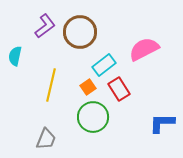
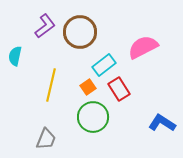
pink semicircle: moved 1 px left, 2 px up
blue L-shape: rotated 32 degrees clockwise
